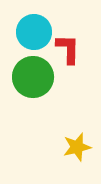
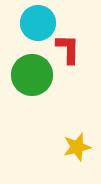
cyan circle: moved 4 px right, 9 px up
green circle: moved 1 px left, 2 px up
